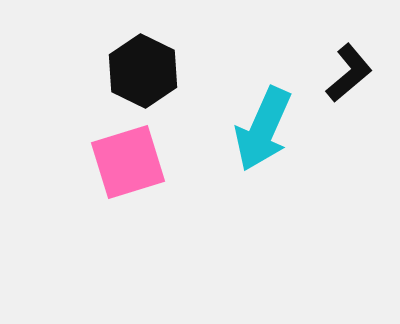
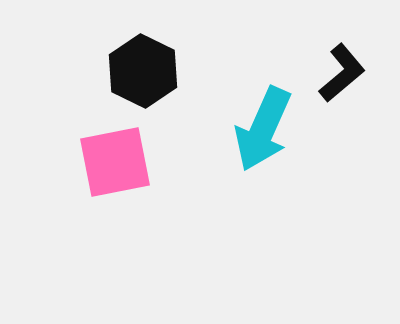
black L-shape: moved 7 px left
pink square: moved 13 px left; rotated 6 degrees clockwise
